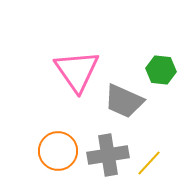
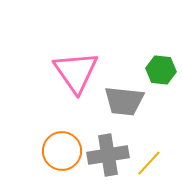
pink triangle: moved 1 px left, 1 px down
gray trapezoid: rotated 18 degrees counterclockwise
orange circle: moved 4 px right
